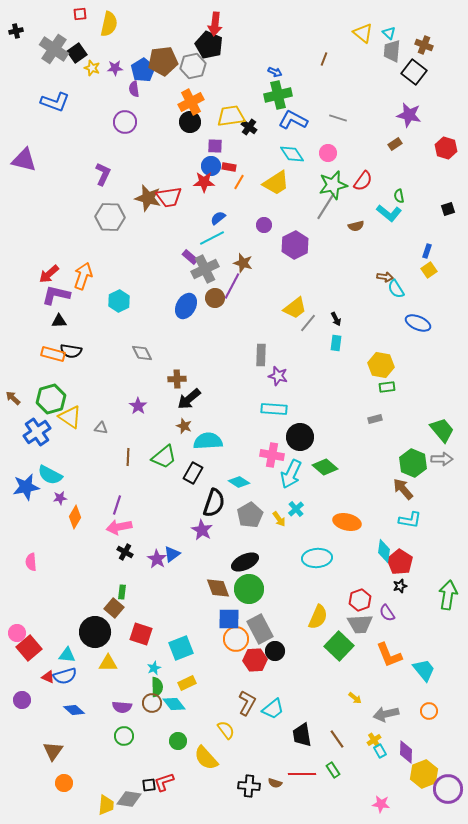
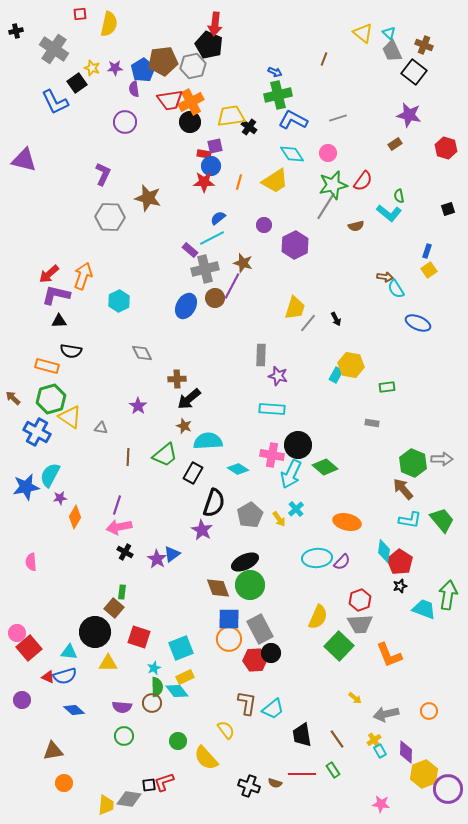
gray trapezoid at (392, 51): rotated 30 degrees counterclockwise
black square at (77, 53): moved 30 px down
blue L-shape at (55, 102): rotated 44 degrees clockwise
gray line at (338, 118): rotated 36 degrees counterclockwise
purple square at (215, 146): rotated 14 degrees counterclockwise
red rectangle at (229, 167): moved 25 px left, 13 px up
orange line at (239, 182): rotated 14 degrees counterclockwise
yellow trapezoid at (276, 183): moved 1 px left, 2 px up
red trapezoid at (169, 197): moved 1 px right, 97 px up
purple rectangle at (190, 257): moved 7 px up
gray cross at (205, 269): rotated 12 degrees clockwise
yellow trapezoid at (295, 308): rotated 35 degrees counterclockwise
cyan rectangle at (336, 343): moved 32 px down; rotated 21 degrees clockwise
orange rectangle at (53, 354): moved 6 px left, 12 px down
yellow hexagon at (381, 365): moved 30 px left
cyan rectangle at (274, 409): moved 2 px left
gray rectangle at (375, 419): moved 3 px left, 4 px down; rotated 24 degrees clockwise
green trapezoid at (442, 430): moved 90 px down
blue cross at (37, 432): rotated 28 degrees counterclockwise
black circle at (300, 437): moved 2 px left, 8 px down
green trapezoid at (164, 457): moved 1 px right, 2 px up
cyan semicircle at (50, 475): rotated 90 degrees clockwise
cyan diamond at (239, 482): moved 1 px left, 13 px up
green circle at (249, 589): moved 1 px right, 4 px up
purple semicircle at (387, 613): moved 45 px left, 51 px up; rotated 102 degrees counterclockwise
red square at (141, 634): moved 2 px left, 3 px down
orange circle at (236, 639): moved 7 px left
black circle at (275, 651): moved 4 px left, 2 px down
cyan triangle at (67, 655): moved 2 px right, 3 px up
cyan trapezoid at (424, 670): moved 61 px up; rotated 30 degrees counterclockwise
yellow rectangle at (187, 683): moved 2 px left, 6 px up
brown L-shape at (247, 703): rotated 20 degrees counterclockwise
cyan diamond at (174, 704): moved 3 px right, 13 px up
brown triangle at (53, 751): rotated 45 degrees clockwise
black cross at (249, 786): rotated 15 degrees clockwise
